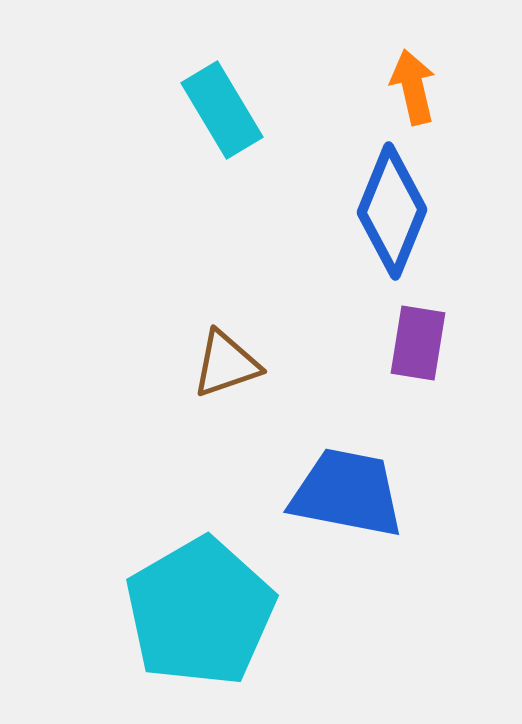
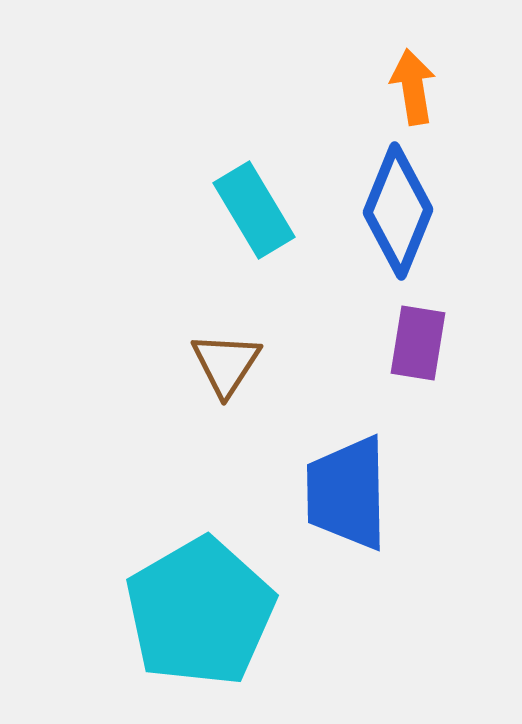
orange arrow: rotated 4 degrees clockwise
cyan rectangle: moved 32 px right, 100 px down
blue diamond: moved 6 px right
brown triangle: rotated 38 degrees counterclockwise
blue trapezoid: rotated 102 degrees counterclockwise
